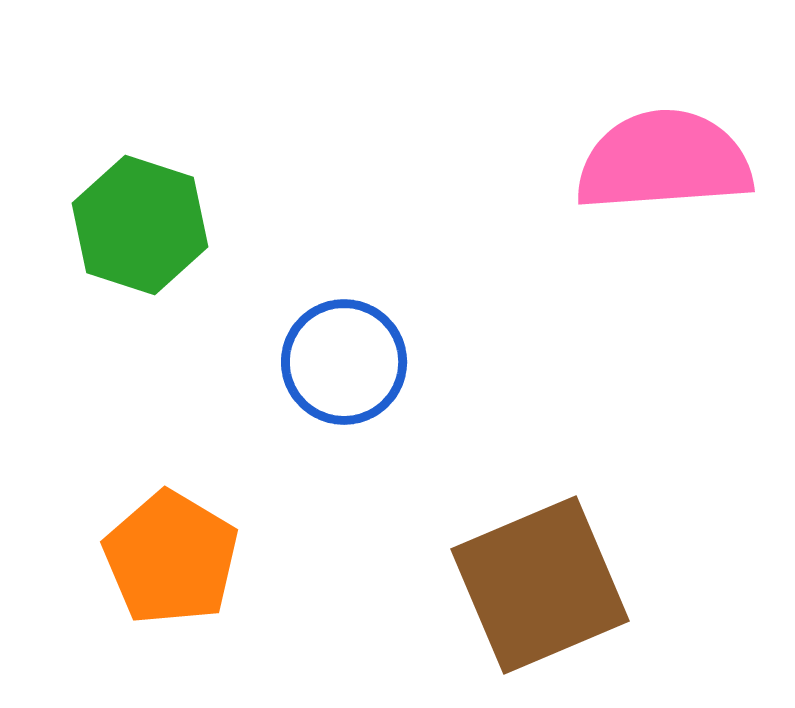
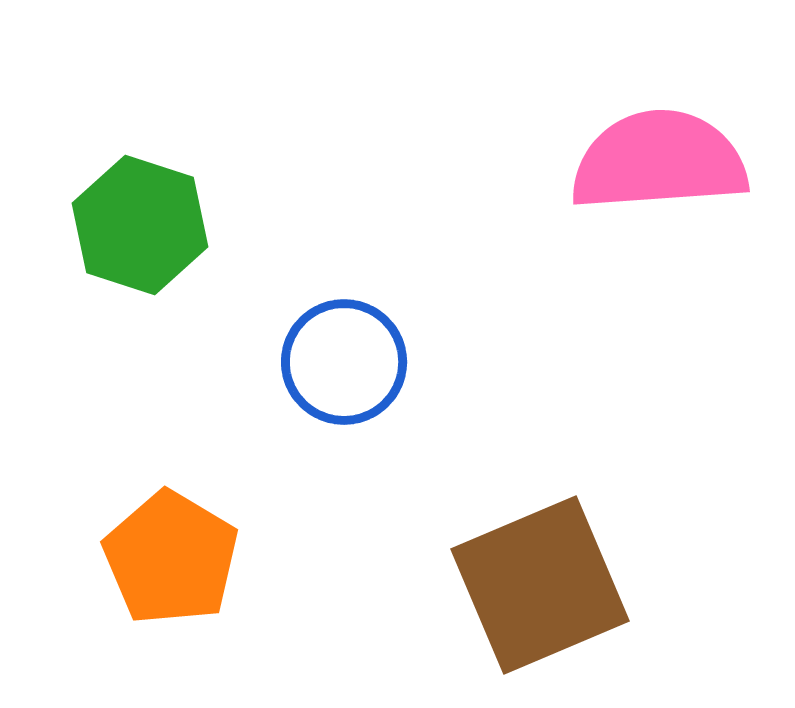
pink semicircle: moved 5 px left
